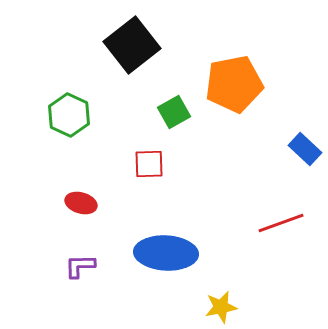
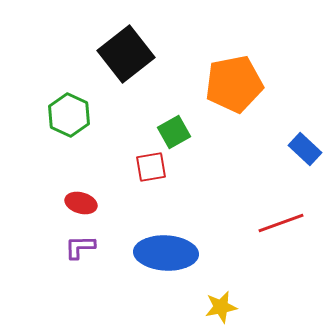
black square: moved 6 px left, 9 px down
green square: moved 20 px down
red square: moved 2 px right, 3 px down; rotated 8 degrees counterclockwise
purple L-shape: moved 19 px up
